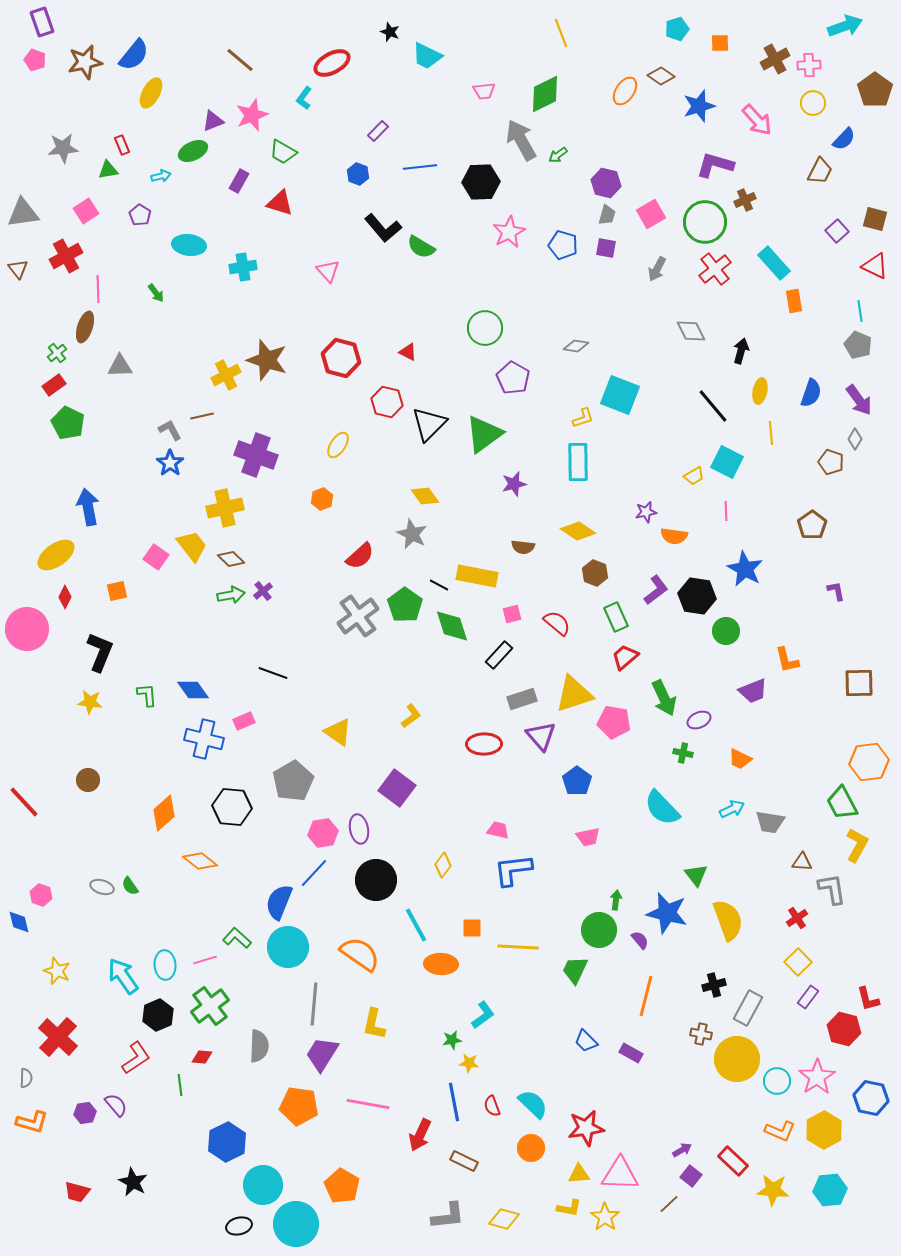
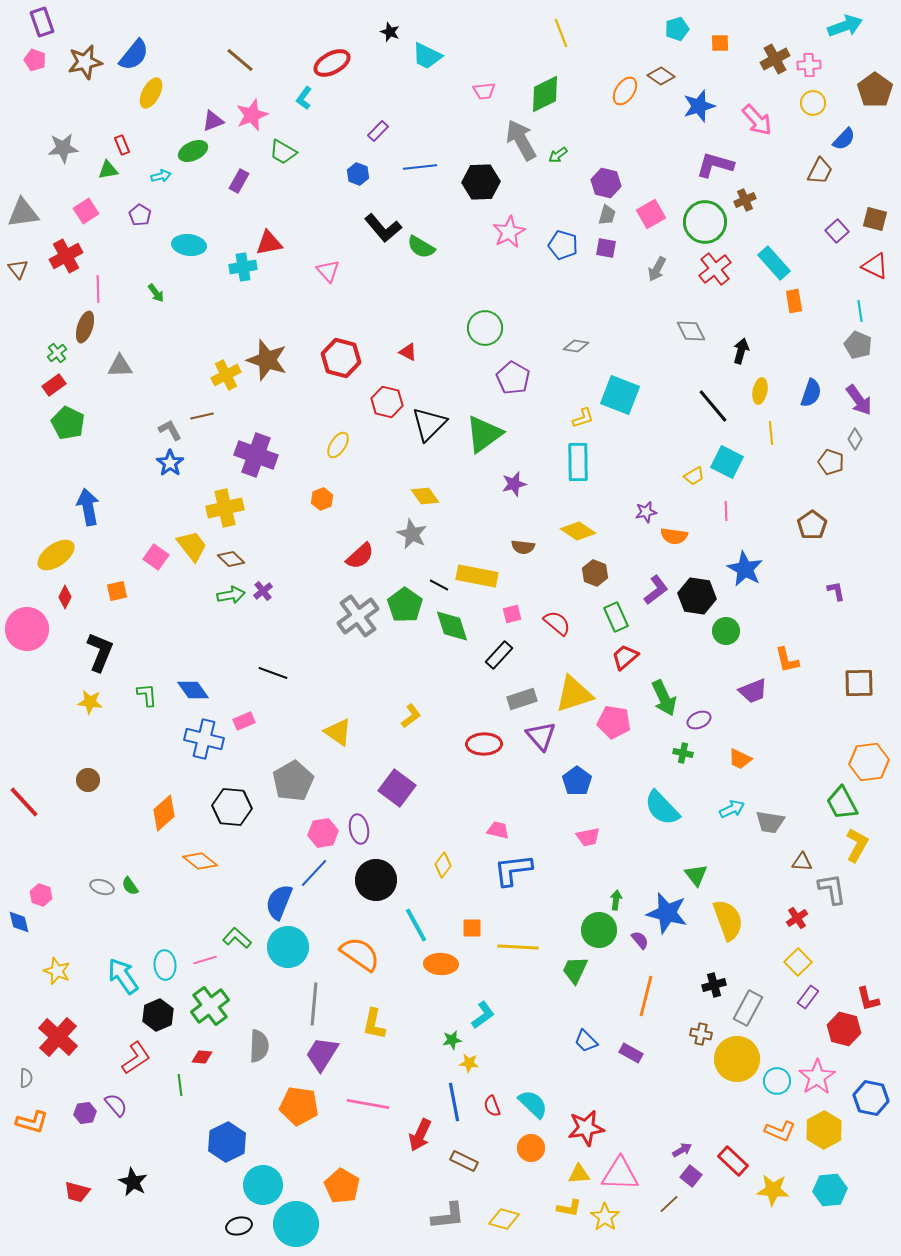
red triangle at (280, 203): moved 11 px left, 40 px down; rotated 28 degrees counterclockwise
